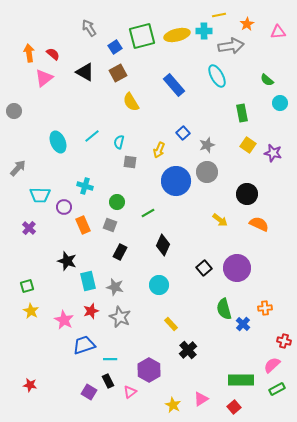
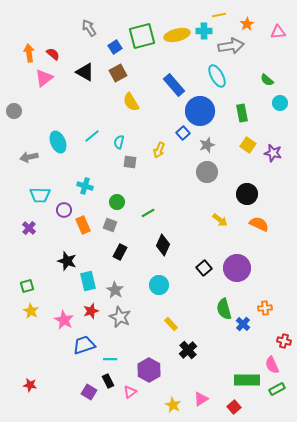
gray arrow at (18, 168): moved 11 px right, 11 px up; rotated 144 degrees counterclockwise
blue circle at (176, 181): moved 24 px right, 70 px up
purple circle at (64, 207): moved 3 px down
gray star at (115, 287): moved 3 px down; rotated 18 degrees clockwise
pink semicircle at (272, 365): rotated 72 degrees counterclockwise
green rectangle at (241, 380): moved 6 px right
